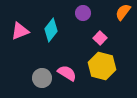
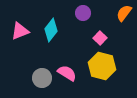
orange semicircle: moved 1 px right, 1 px down
